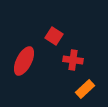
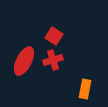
red cross: moved 20 px left; rotated 24 degrees counterclockwise
orange rectangle: rotated 36 degrees counterclockwise
